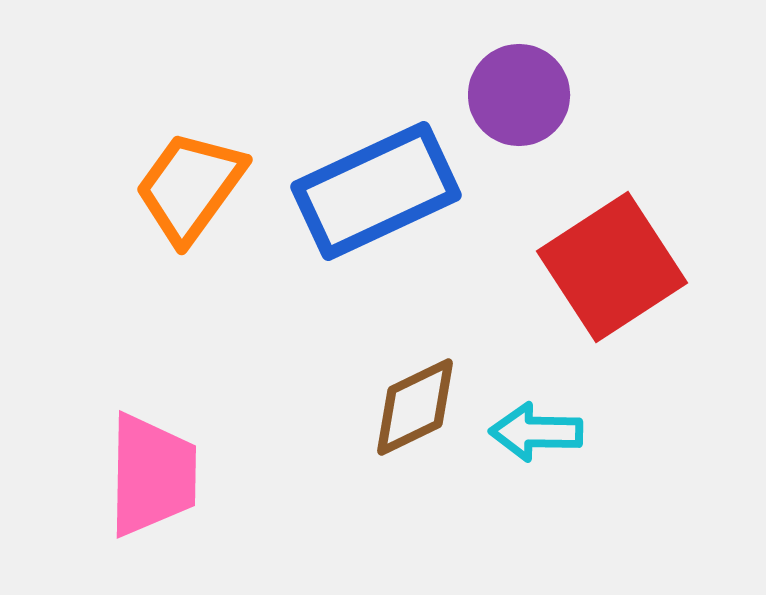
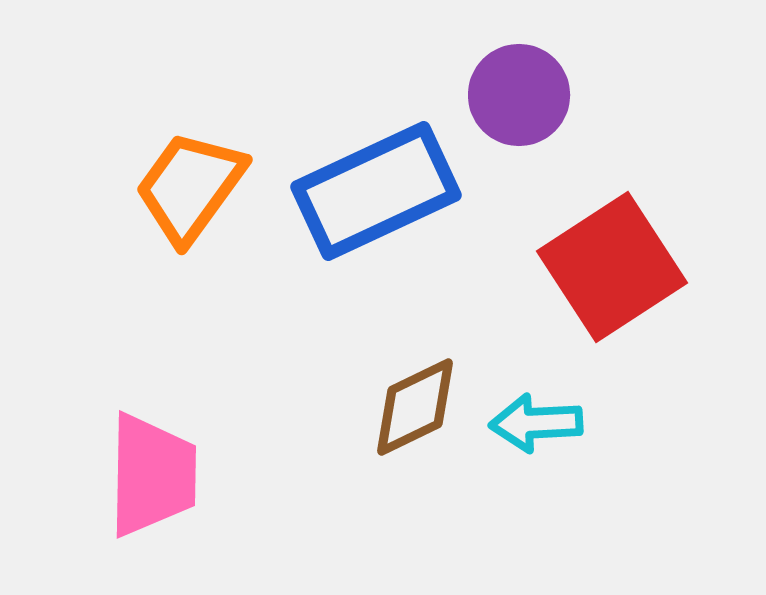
cyan arrow: moved 9 px up; rotated 4 degrees counterclockwise
